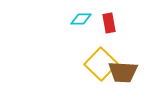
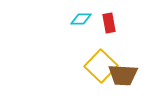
yellow square: moved 2 px down
brown trapezoid: moved 3 px down
